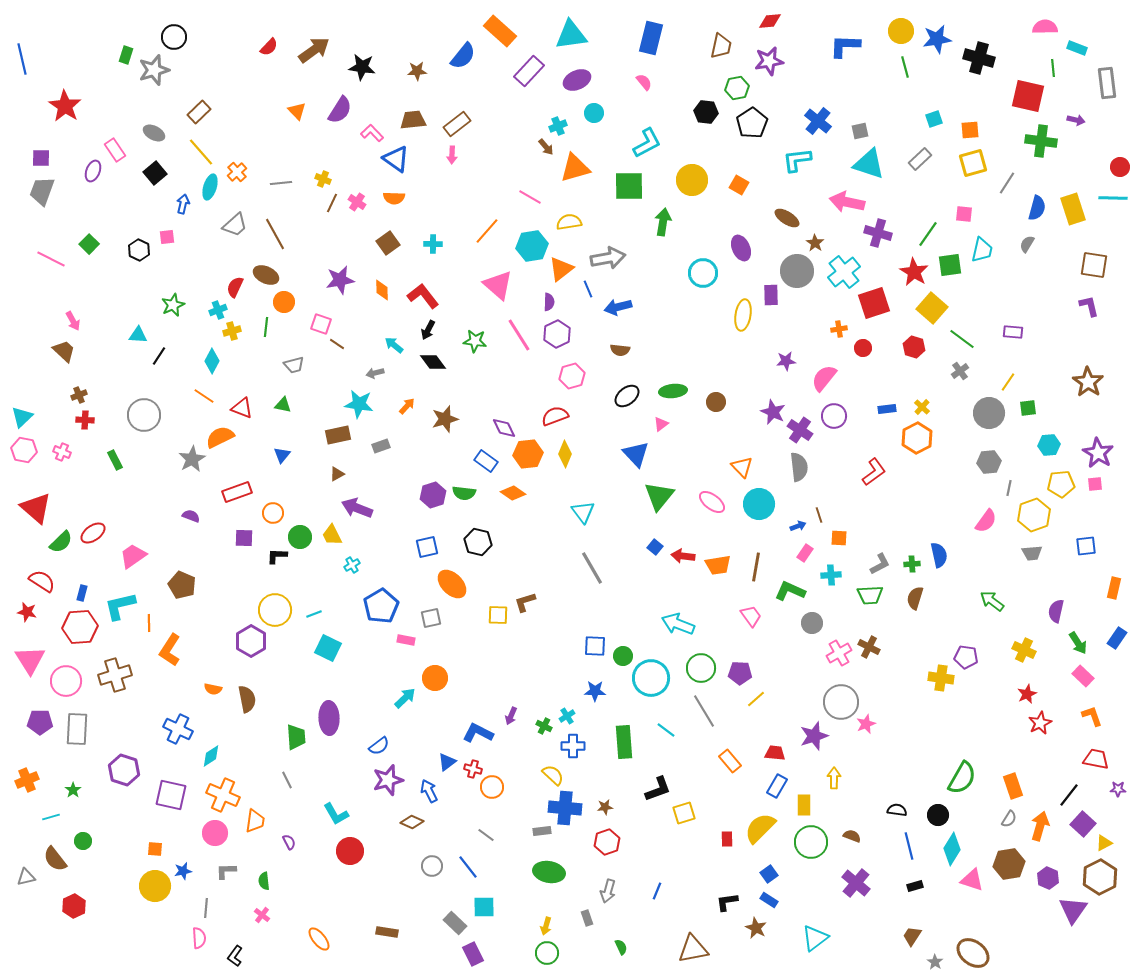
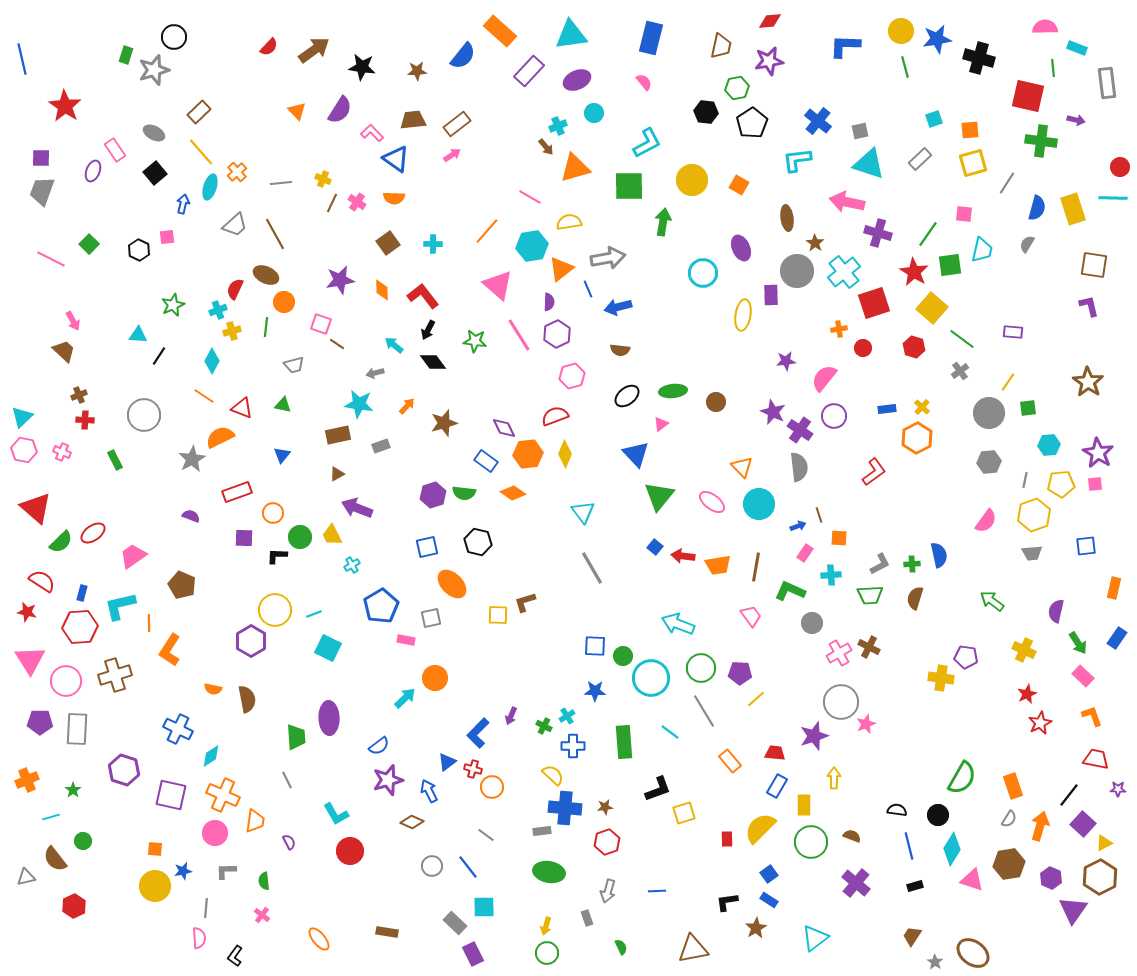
pink arrow at (452, 155): rotated 126 degrees counterclockwise
brown ellipse at (787, 218): rotated 50 degrees clockwise
red semicircle at (235, 287): moved 2 px down
brown star at (445, 419): moved 1 px left, 4 px down
gray line at (1009, 488): moved 16 px right, 8 px up
cyan line at (666, 730): moved 4 px right, 2 px down
blue L-shape at (478, 733): rotated 72 degrees counterclockwise
purple hexagon at (1048, 878): moved 3 px right
blue line at (657, 891): rotated 66 degrees clockwise
brown star at (756, 928): rotated 15 degrees clockwise
